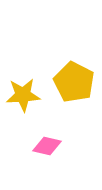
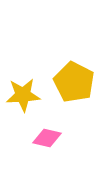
pink diamond: moved 8 px up
